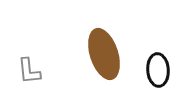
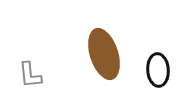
gray L-shape: moved 1 px right, 4 px down
